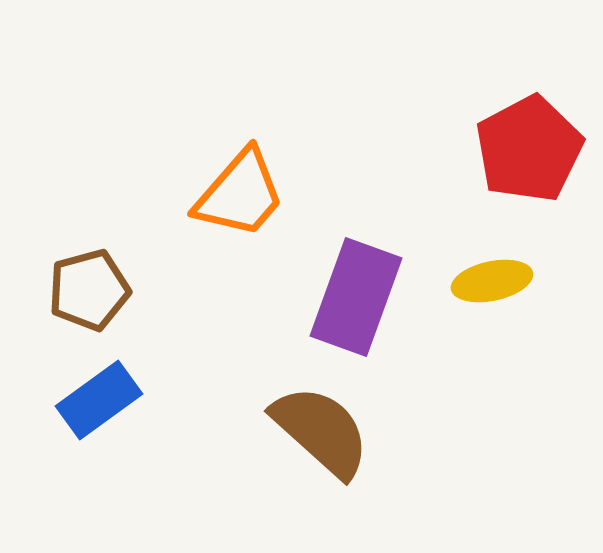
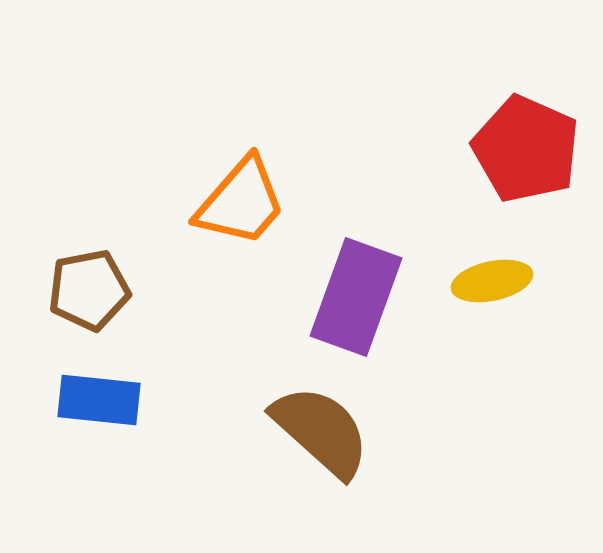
red pentagon: moved 3 px left; rotated 20 degrees counterclockwise
orange trapezoid: moved 1 px right, 8 px down
brown pentagon: rotated 4 degrees clockwise
blue rectangle: rotated 42 degrees clockwise
